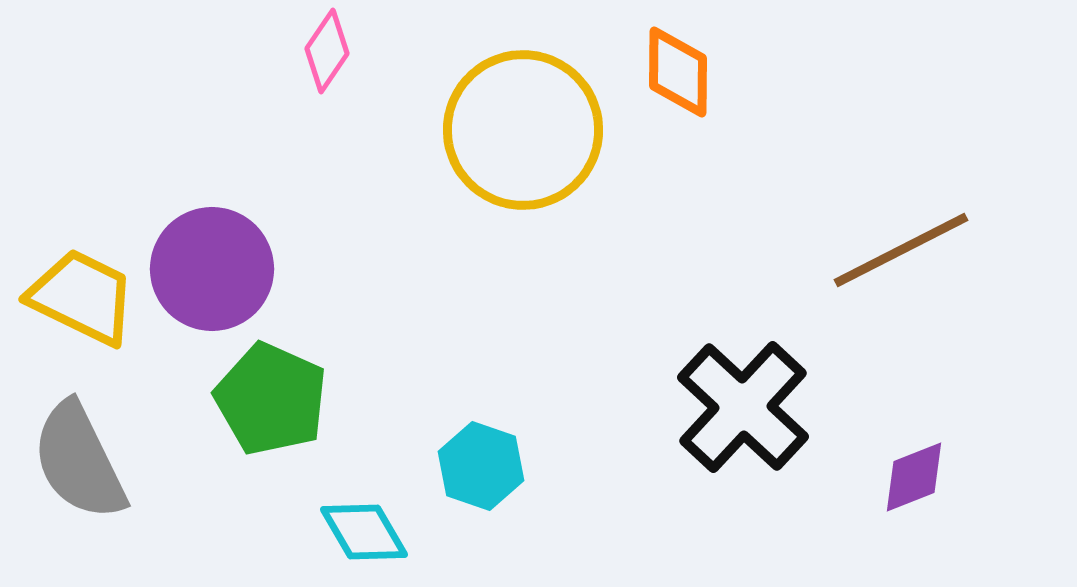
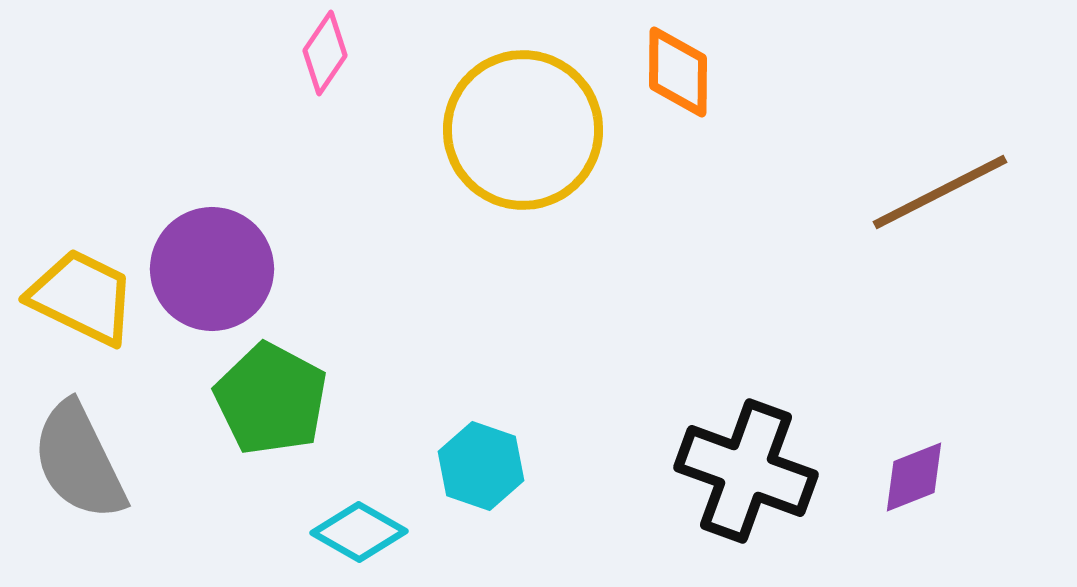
pink diamond: moved 2 px left, 2 px down
brown line: moved 39 px right, 58 px up
green pentagon: rotated 4 degrees clockwise
black cross: moved 3 px right, 64 px down; rotated 23 degrees counterclockwise
cyan diamond: moved 5 px left; rotated 30 degrees counterclockwise
